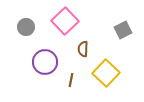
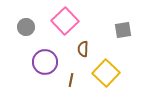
gray square: rotated 18 degrees clockwise
